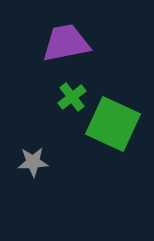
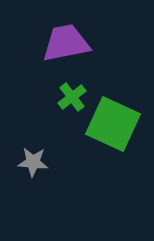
gray star: rotated 8 degrees clockwise
